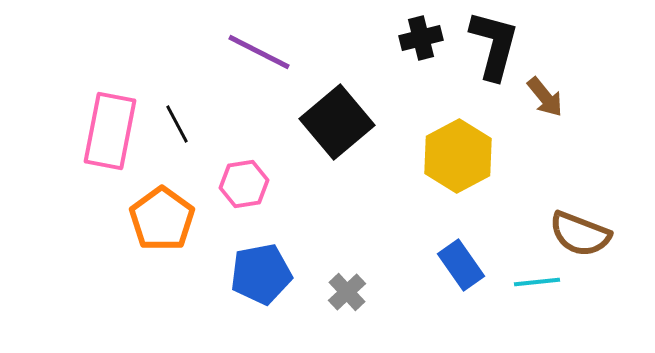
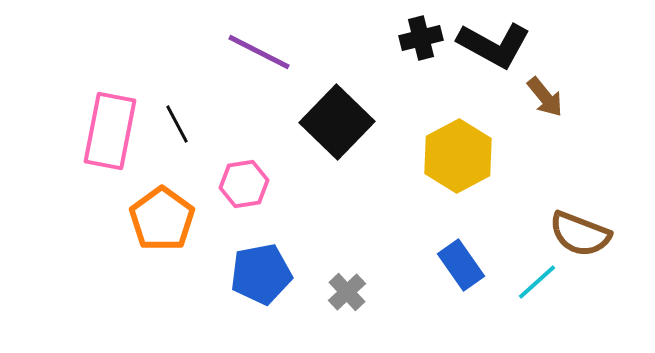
black L-shape: rotated 104 degrees clockwise
black square: rotated 6 degrees counterclockwise
cyan line: rotated 36 degrees counterclockwise
